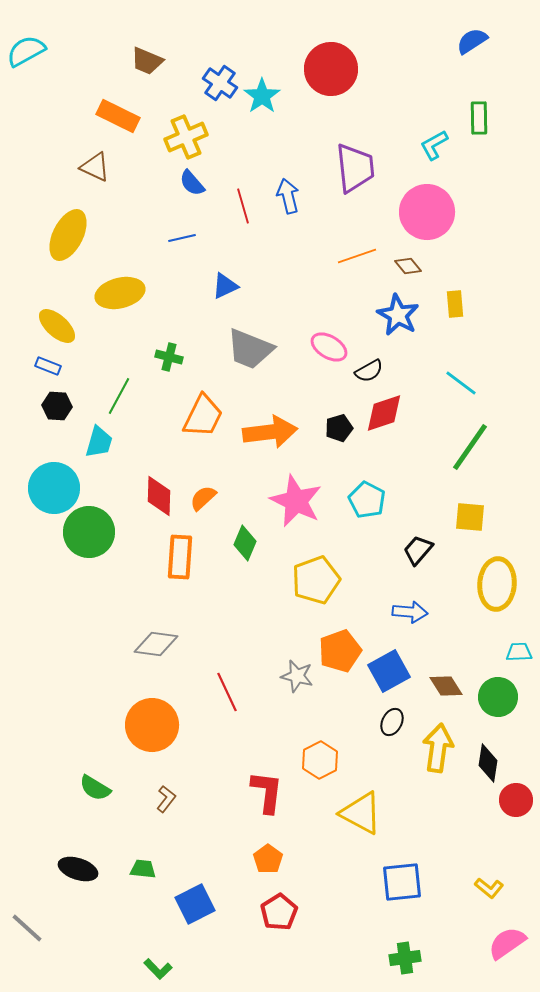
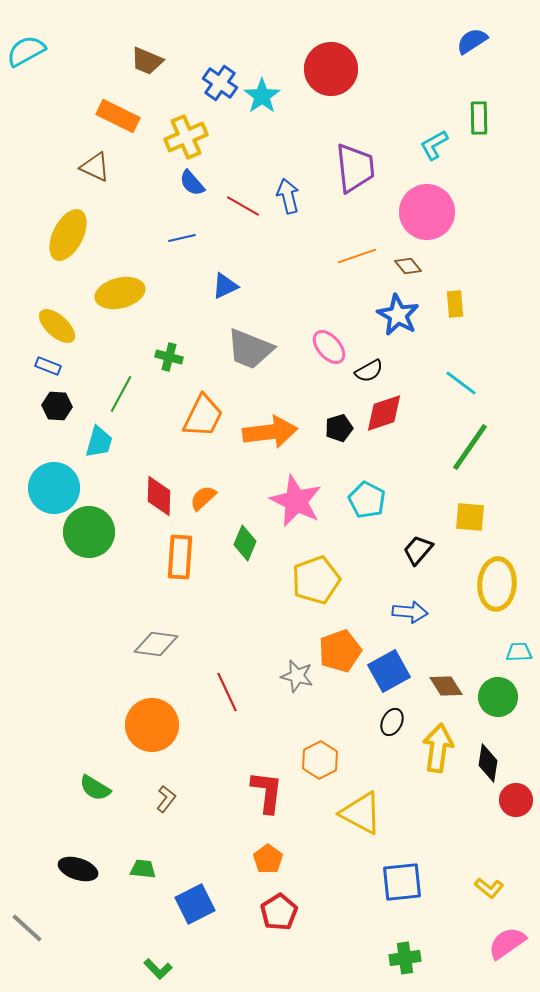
red line at (243, 206): rotated 44 degrees counterclockwise
pink ellipse at (329, 347): rotated 18 degrees clockwise
green line at (119, 396): moved 2 px right, 2 px up
